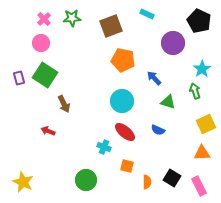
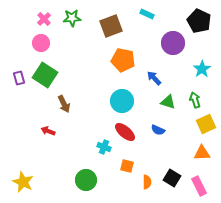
green arrow: moved 9 px down
